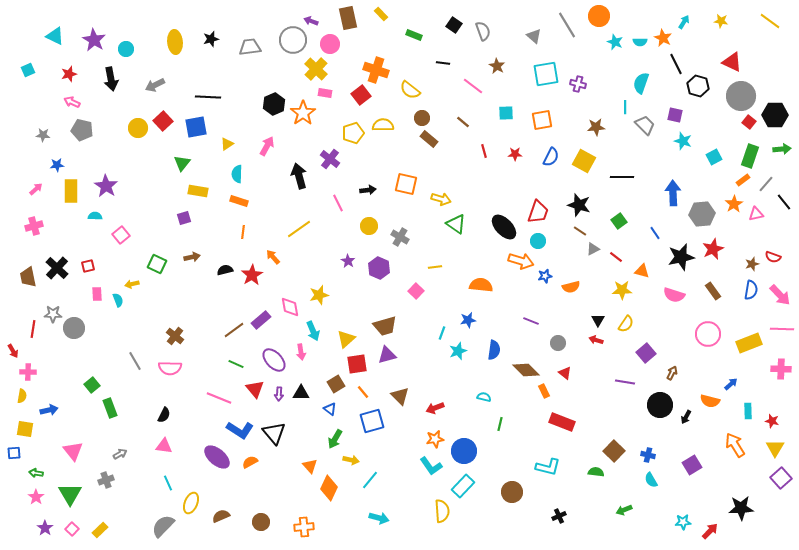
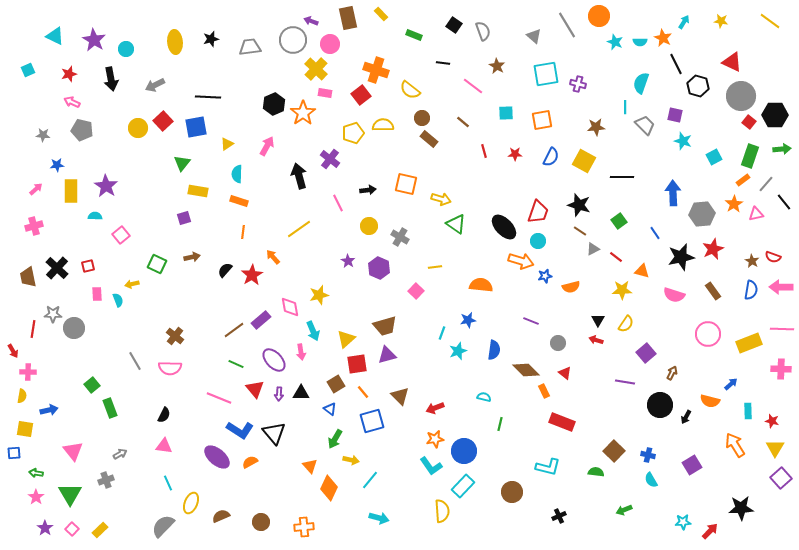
brown star at (752, 264): moved 3 px up; rotated 24 degrees counterclockwise
black semicircle at (225, 270): rotated 35 degrees counterclockwise
pink arrow at (780, 295): moved 1 px right, 8 px up; rotated 135 degrees clockwise
